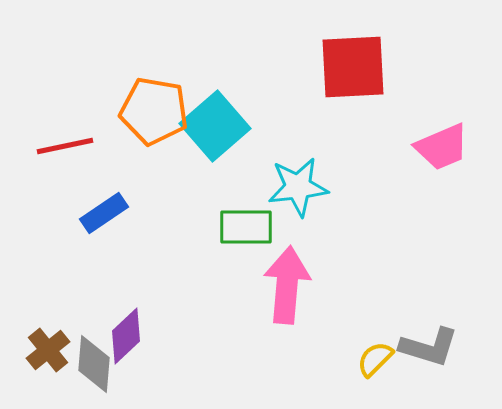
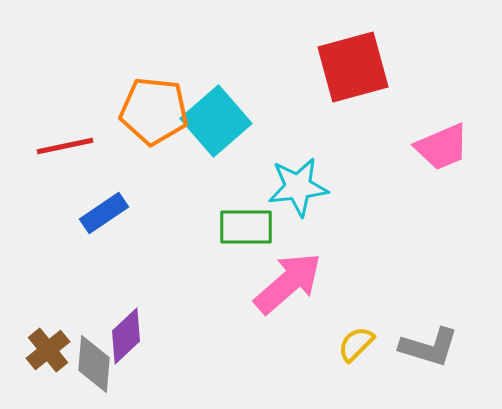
red square: rotated 12 degrees counterclockwise
orange pentagon: rotated 4 degrees counterclockwise
cyan square: moved 1 px right, 5 px up
pink arrow: moved 1 px right, 2 px up; rotated 44 degrees clockwise
yellow semicircle: moved 19 px left, 15 px up
